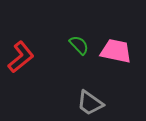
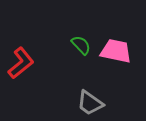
green semicircle: moved 2 px right
red L-shape: moved 6 px down
